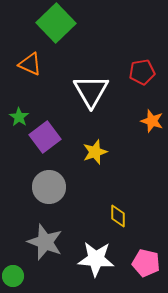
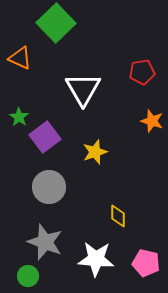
orange triangle: moved 10 px left, 6 px up
white triangle: moved 8 px left, 2 px up
green circle: moved 15 px right
